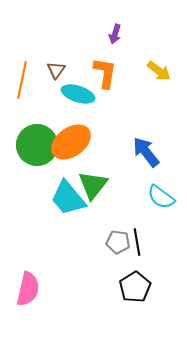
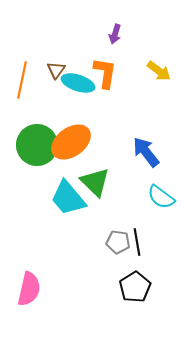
cyan ellipse: moved 11 px up
green triangle: moved 2 px right, 3 px up; rotated 24 degrees counterclockwise
pink semicircle: moved 1 px right
